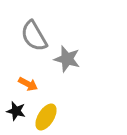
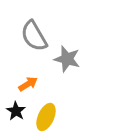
orange arrow: rotated 60 degrees counterclockwise
black star: rotated 18 degrees clockwise
yellow ellipse: rotated 8 degrees counterclockwise
